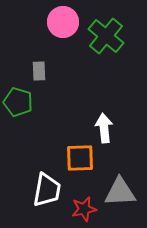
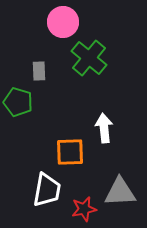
green cross: moved 17 px left, 22 px down
orange square: moved 10 px left, 6 px up
